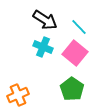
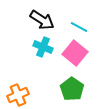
black arrow: moved 3 px left
cyan line: rotated 18 degrees counterclockwise
